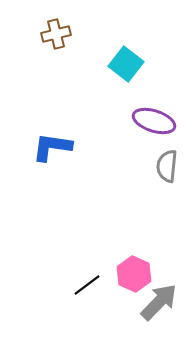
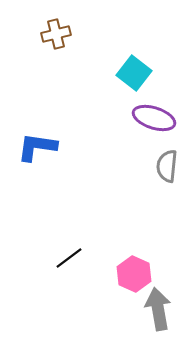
cyan square: moved 8 px right, 9 px down
purple ellipse: moved 3 px up
blue L-shape: moved 15 px left
black line: moved 18 px left, 27 px up
gray arrow: moved 1 px left, 7 px down; rotated 54 degrees counterclockwise
